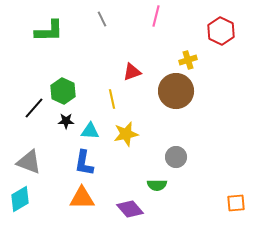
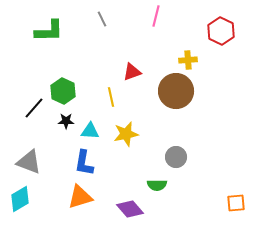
yellow cross: rotated 12 degrees clockwise
yellow line: moved 1 px left, 2 px up
orange triangle: moved 2 px left, 1 px up; rotated 16 degrees counterclockwise
